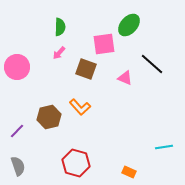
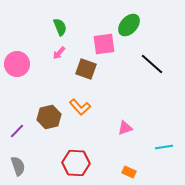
green semicircle: rotated 24 degrees counterclockwise
pink circle: moved 3 px up
pink triangle: moved 50 px down; rotated 42 degrees counterclockwise
red hexagon: rotated 12 degrees counterclockwise
